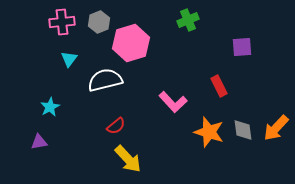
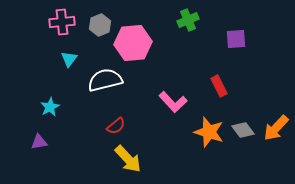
gray hexagon: moved 1 px right, 3 px down
pink hexagon: moved 2 px right; rotated 12 degrees clockwise
purple square: moved 6 px left, 8 px up
gray diamond: rotated 30 degrees counterclockwise
